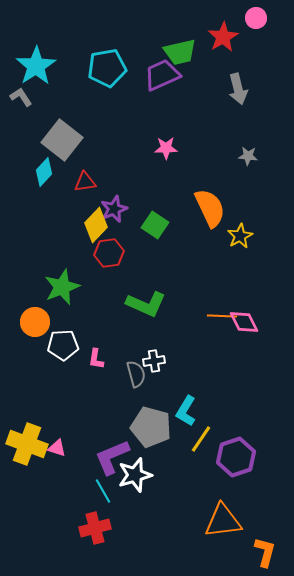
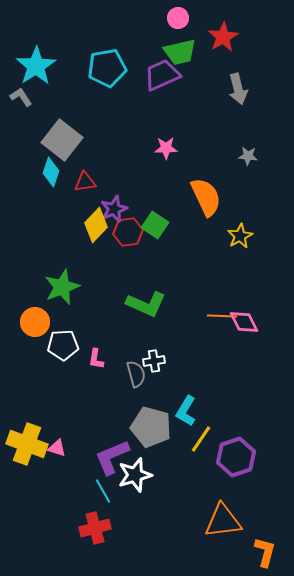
pink circle: moved 78 px left
cyan diamond: moved 7 px right; rotated 24 degrees counterclockwise
orange semicircle: moved 4 px left, 11 px up
red hexagon: moved 19 px right, 21 px up
